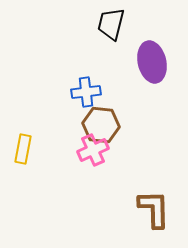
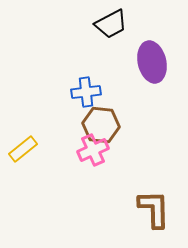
black trapezoid: rotated 132 degrees counterclockwise
yellow rectangle: rotated 40 degrees clockwise
